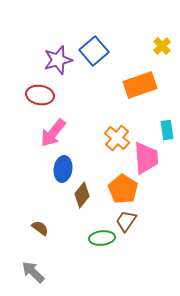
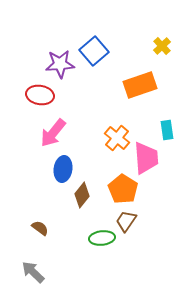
purple star: moved 2 px right, 4 px down; rotated 12 degrees clockwise
